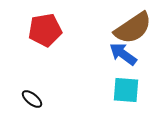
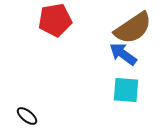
red pentagon: moved 10 px right, 10 px up
black ellipse: moved 5 px left, 17 px down
